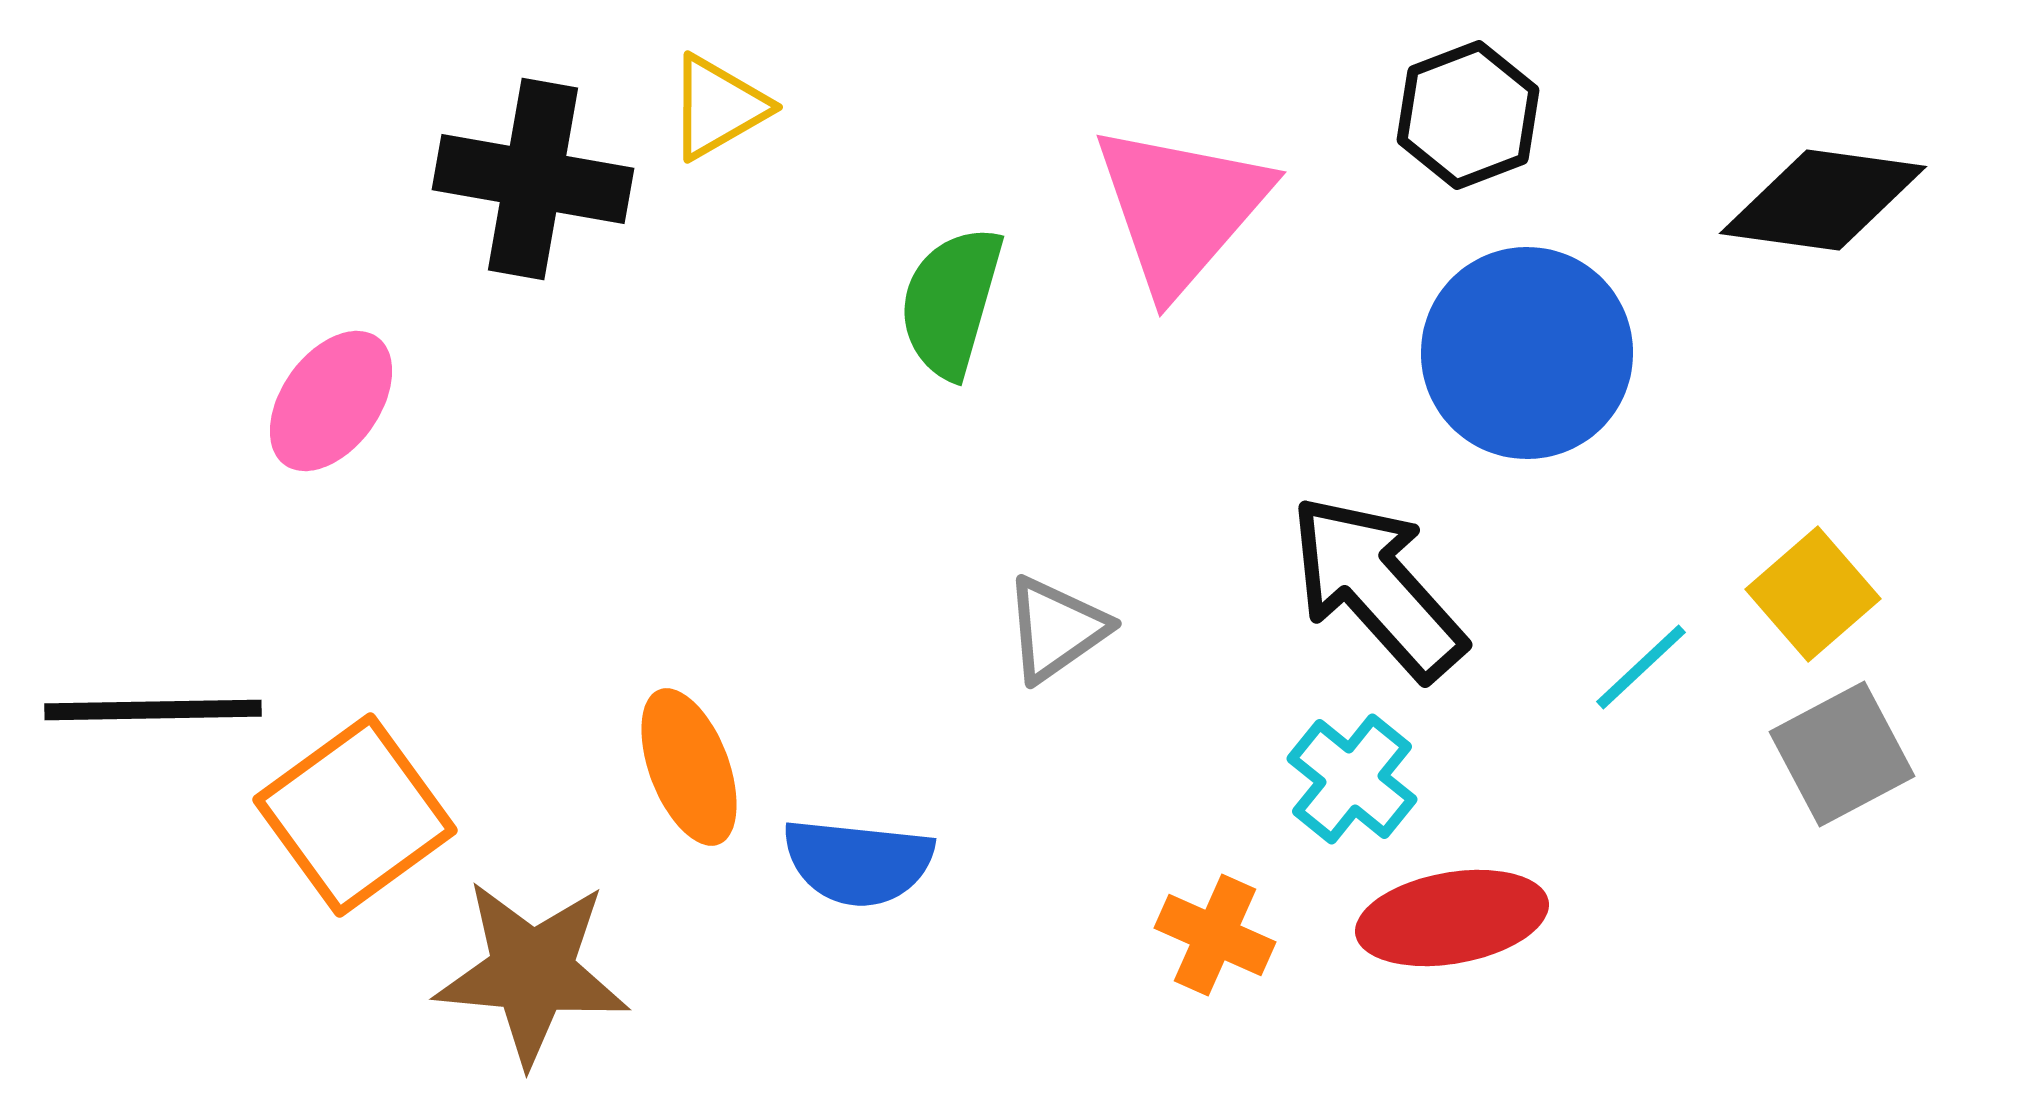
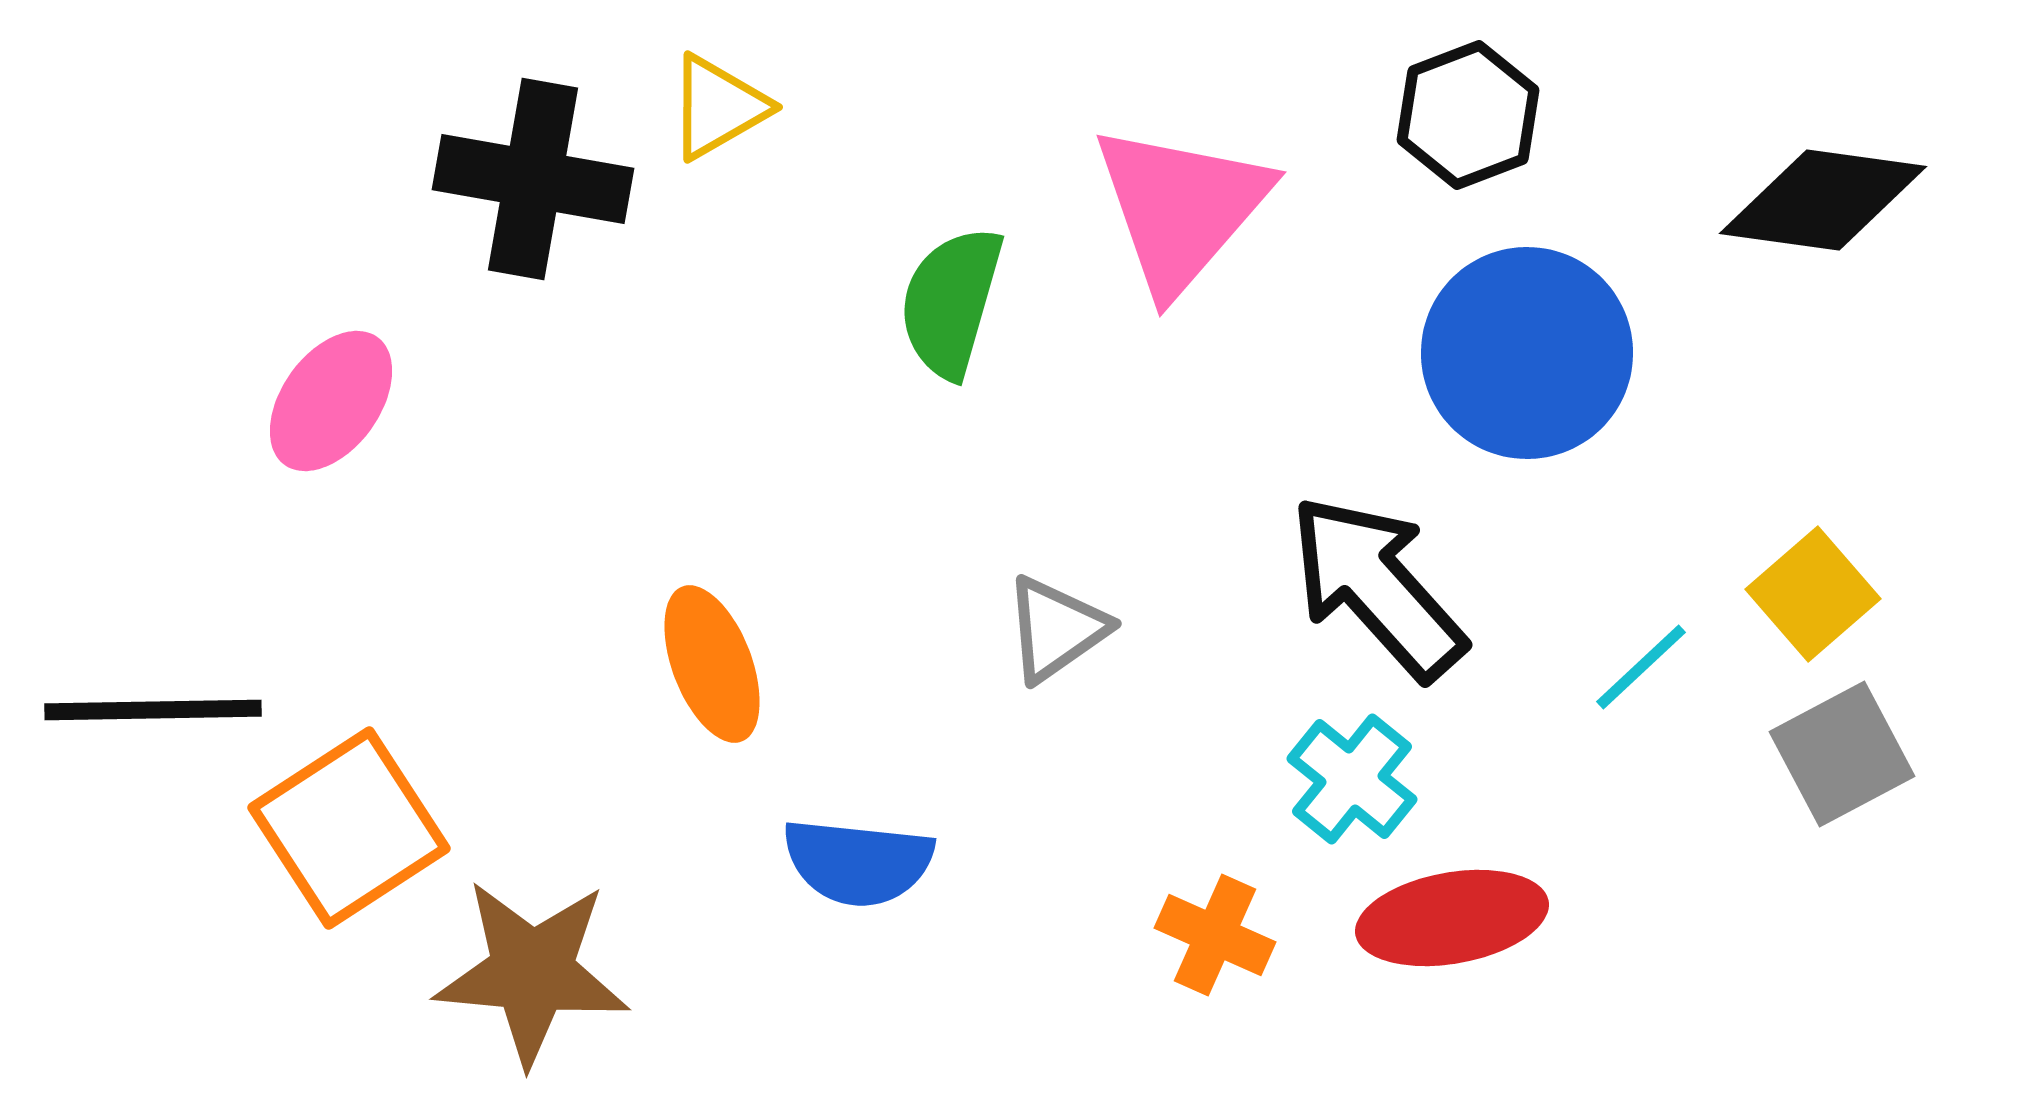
orange ellipse: moved 23 px right, 103 px up
orange square: moved 6 px left, 13 px down; rotated 3 degrees clockwise
